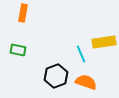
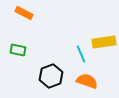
orange rectangle: moved 1 px right; rotated 72 degrees counterclockwise
black hexagon: moved 5 px left
orange semicircle: moved 1 px right, 1 px up
